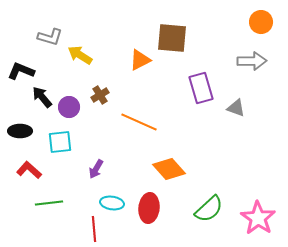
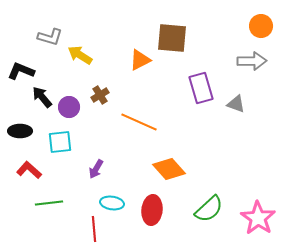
orange circle: moved 4 px down
gray triangle: moved 4 px up
red ellipse: moved 3 px right, 2 px down
